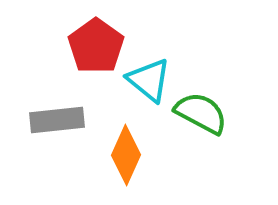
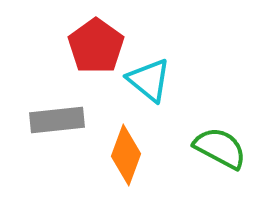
green semicircle: moved 19 px right, 35 px down
orange diamond: rotated 4 degrees counterclockwise
